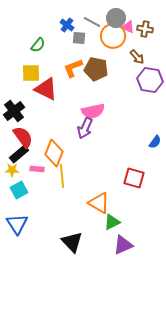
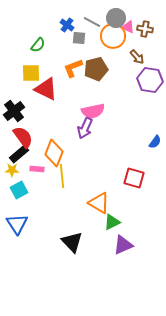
brown pentagon: rotated 25 degrees counterclockwise
